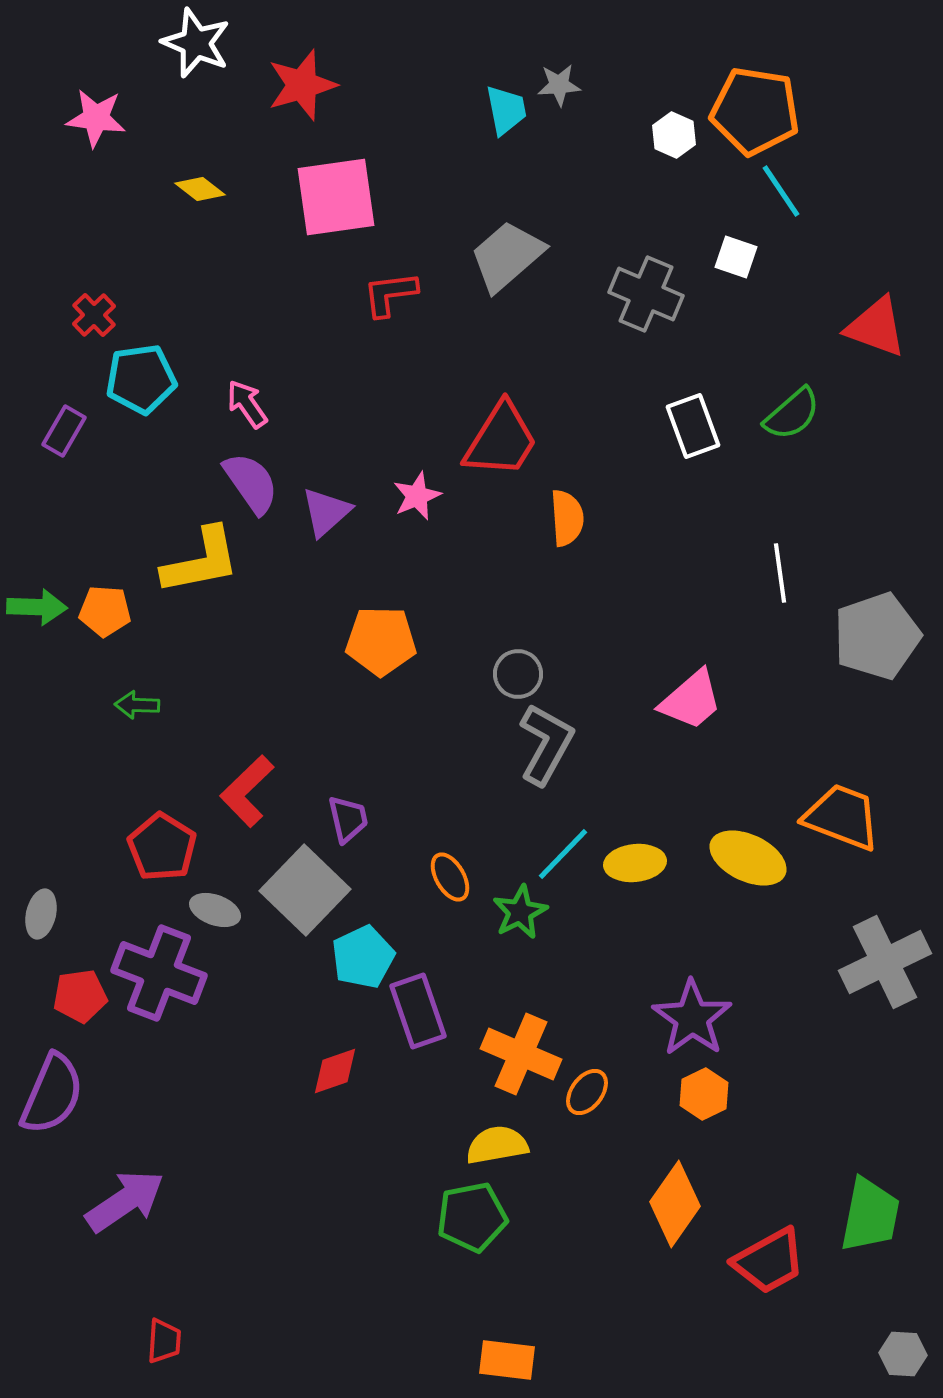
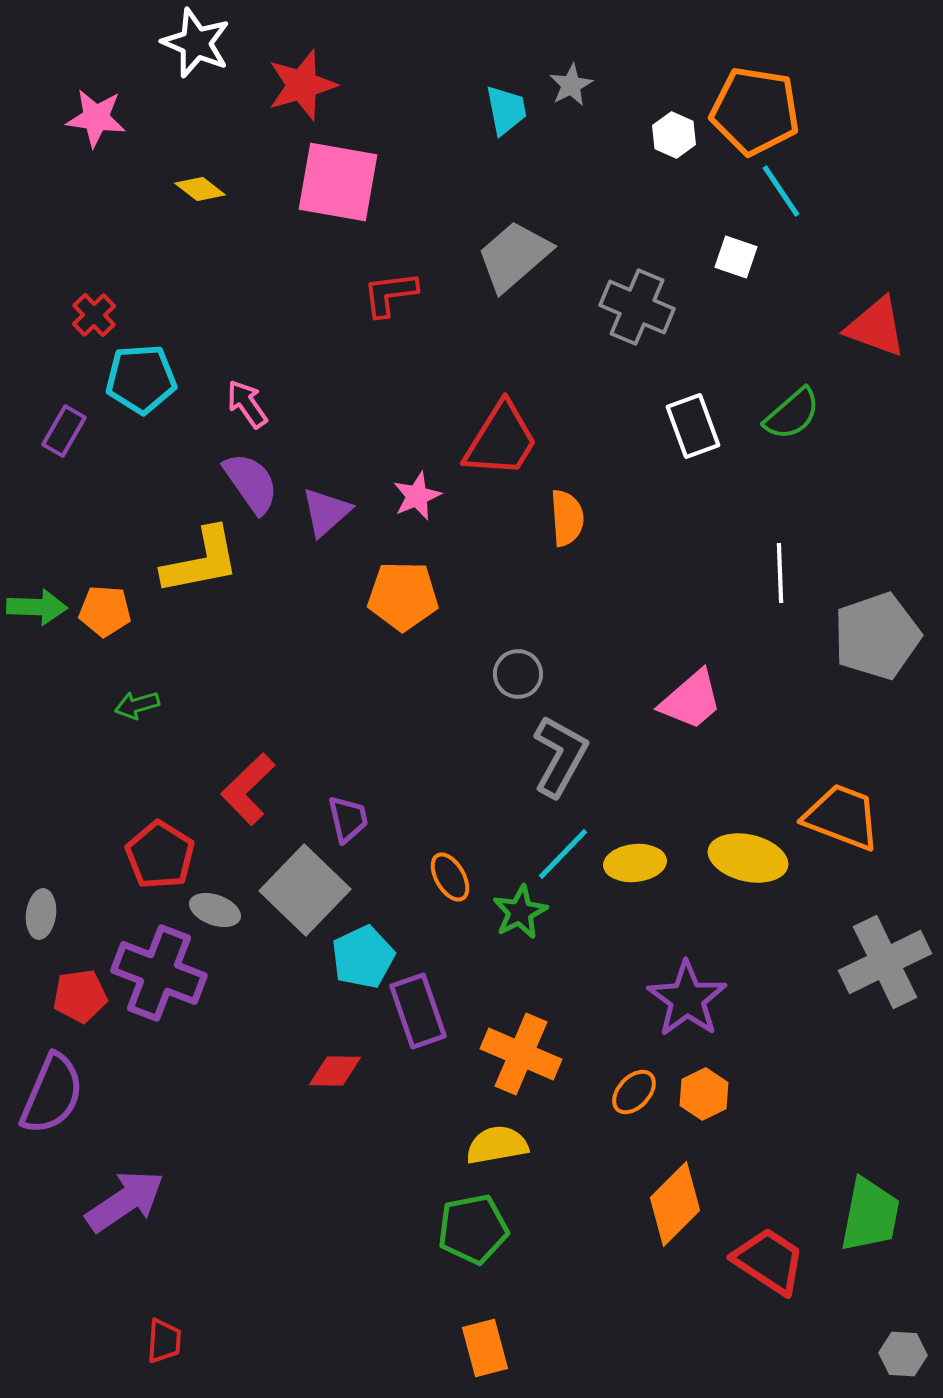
gray star at (559, 85): moved 12 px right; rotated 24 degrees counterclockwise
pink square at (336, 197): moved 2 px right, 15 px up; rotated 18 degrees clockwise
gray trapezoid at (507, 256): moved 7 px right
gray cross at (646, 294): moved 9 px left, 13 px down
cyan pentagon at (141, 379): rotated 4 degrees clockwise
white line at (780, 573): rotated 6 degrees clockwise
orange pentagon at (381, 641): moved 22 px right, 45 px up
green arrow at (137, 705): rotated 18 degrees counterclockwise
gray L-shape at (546, 744): moved 14 px right, 12 px down
red L-shape at (247, 791): moved 1 px right, 2 px up
red pentagon at (162, 847): moved 2 px left, 8 px down
yellow ellipse at (748, 858): rotated 12 degrees counterclockwise
gray ellipse at (41, 914): rotated 6 degrees counterclockwise
purple star at (692, 1018): moved 5 px left, 19 px up
red diamond at (335, 1071): rotated 20 degrees clockwise
orange ellipse at (587, 1092): moved 47 px right; rotated 6 degrees clockwise
orange diamond at (675, 1204): rotated 10 degrees clockwise
green pentagon at (472, 1217): moved 1 px right, 12 px down
red trapezoid at (769, 1261): rotated 118 degrees counterclockwise
orange rectangle at (507, 1360): moved 22 px left, 12 px up; rotated 68 degrees clockwise
